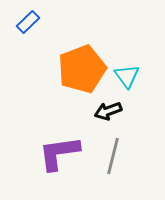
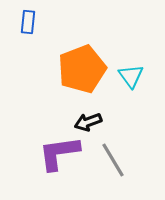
blue rectangle: rotated 40 degrees counterclockwise
cyan triangle: moved 4 px right
black arrow: moved 20 px left, 11 px down
gray line: moved 4 px down; rotated 45 degrees counterclockwise
